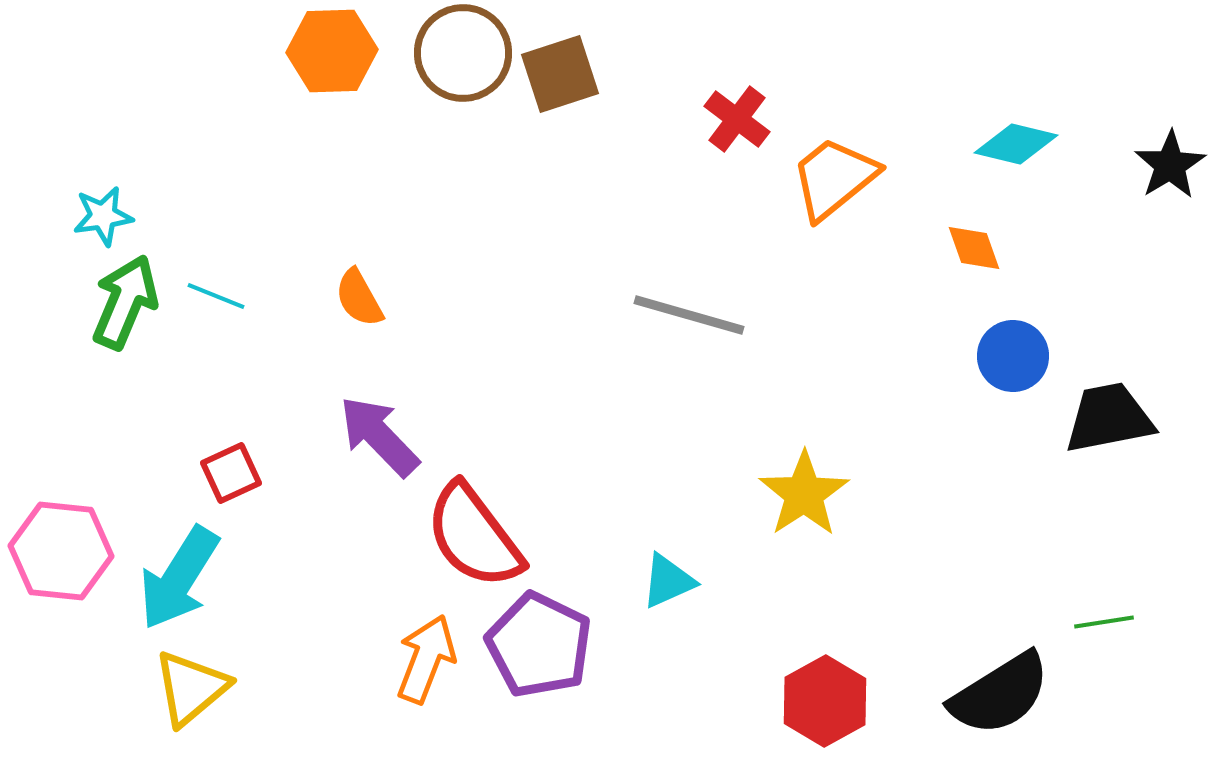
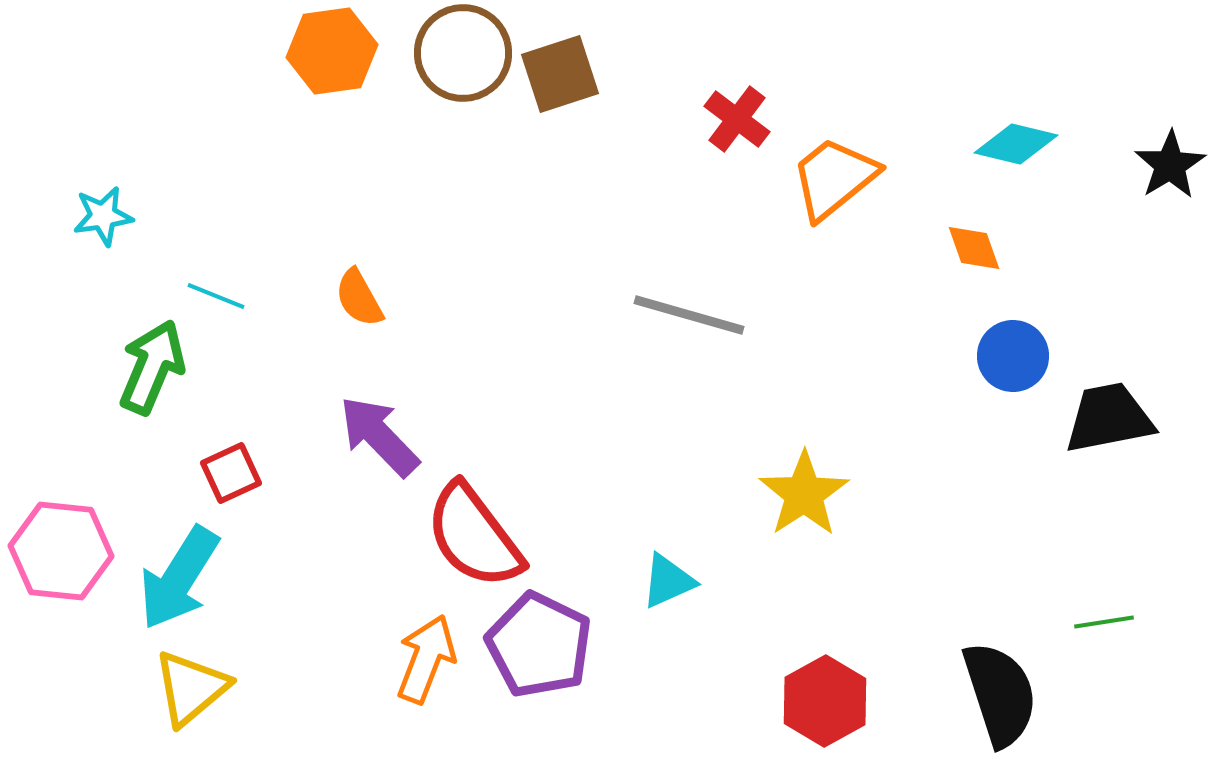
orange hexagon: rotated 6 degrees counterclockwise
green arrow: moved 27 px right, 65 px down
black semicircle: rotated 76 degrees counterclockwise
